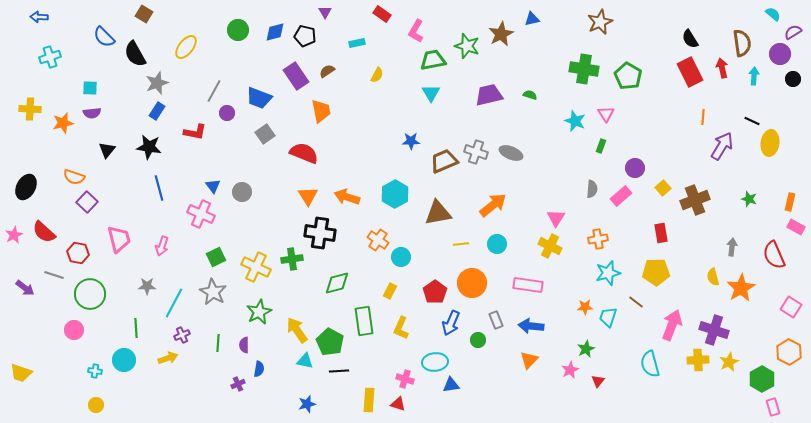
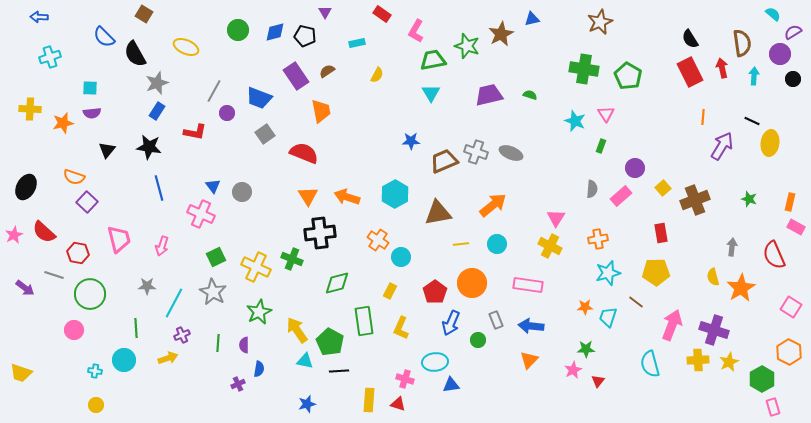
yellow ellipse at (186, 47): rotated 75 degrees clockwise
black cross at (320, 233): rotated 16 degrees counterclockwise
green cross at (292, 259): rotated 30 degrees clockwise
green star at (586, 349): rotated 24 degrees clockwise
pink star at (570, 370): moved 3 px right
